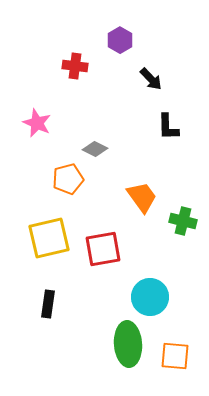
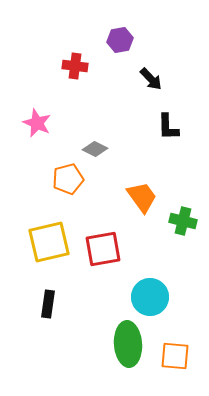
purple hexagon: rotated 20 degrees clockwise
yellow square: moved 4 px down
